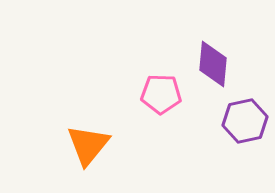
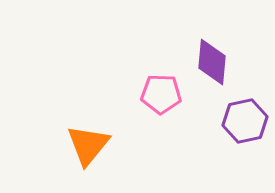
purple diamond: moved 1 px left, 2 px up
